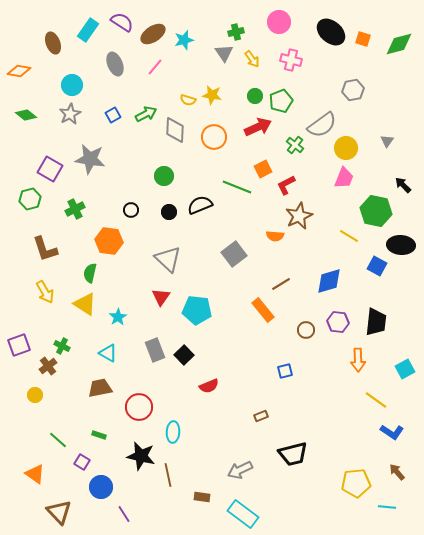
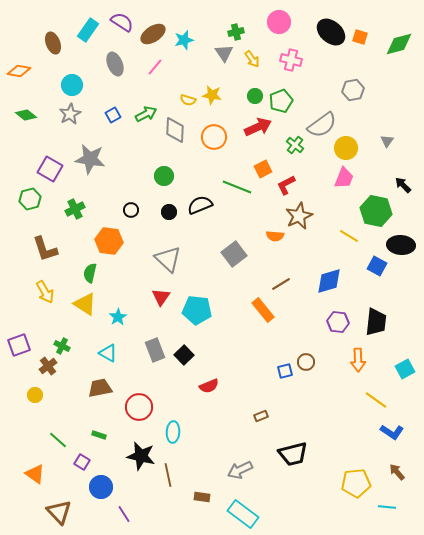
orange square at (363, 39): moved 3 px left, 2 px up
brown circle at (306, 330): moved 32 px down
